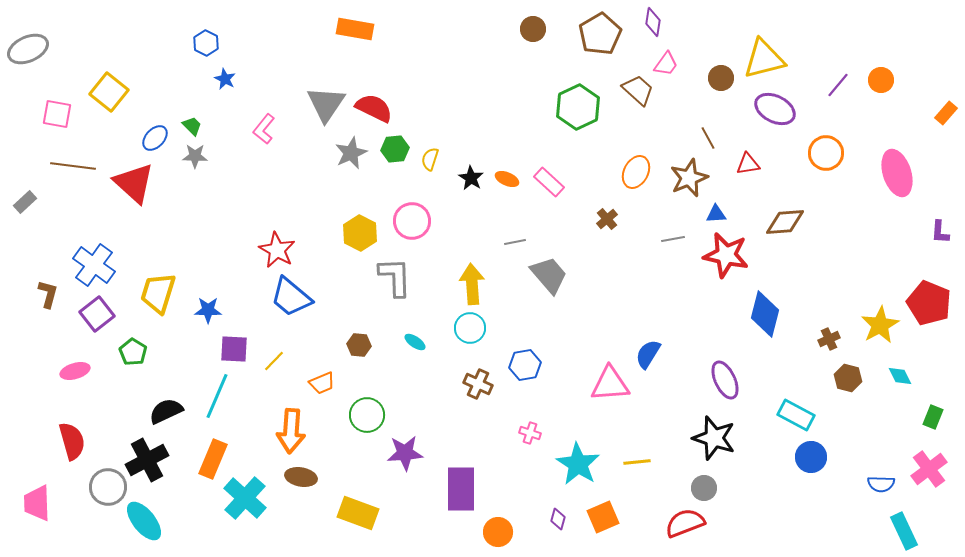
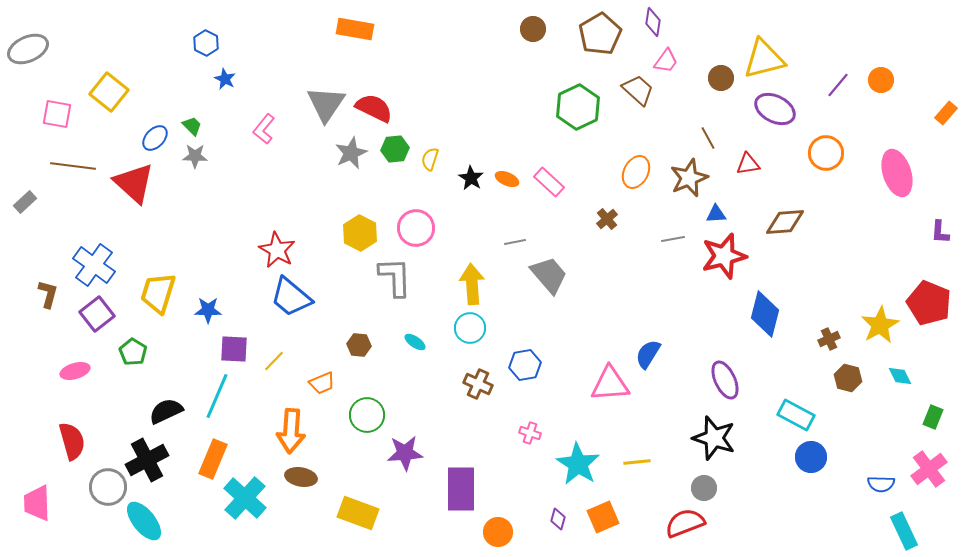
pink trapezoid at (666, 64): moved 3 px up
pink circle at (412, 221): moved 4 px right, 7 px down
red star at (726, 255): moved 2 px left, 1 px down; rotated 27 degrees counterclockwise
